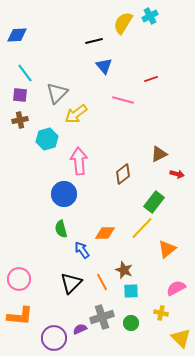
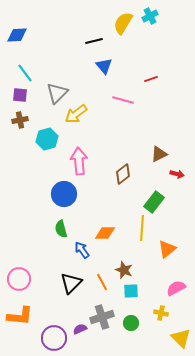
yellow line: rotated 40 degrees counterclockwise
